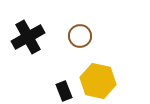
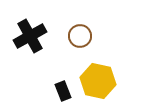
black cross: moved 2 px right, 1 px up
black rectangle: moved 1 px left
